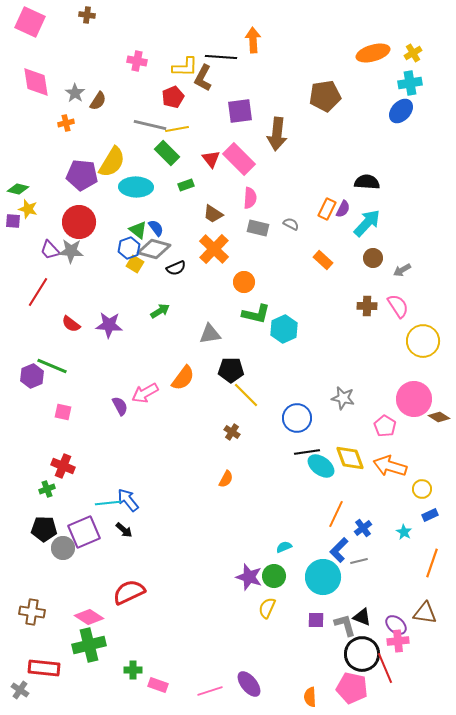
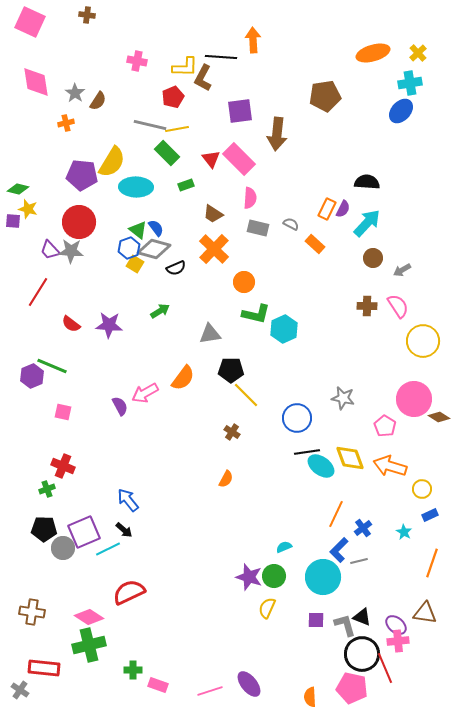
yellow cross at (413, 53): moved 5 px right; rotated 12 degrees counterclockwise
orange rectangle at (323, 260): moved 8 px left, 16 px up
cyan line at (108, 503): moved 46 px down; rotated 20 degrees counterclockwise
